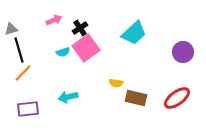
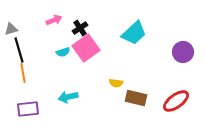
orange line: rotated 54 degrees counterclockwise
red ellipse: moved 1 px left, 3 px down
